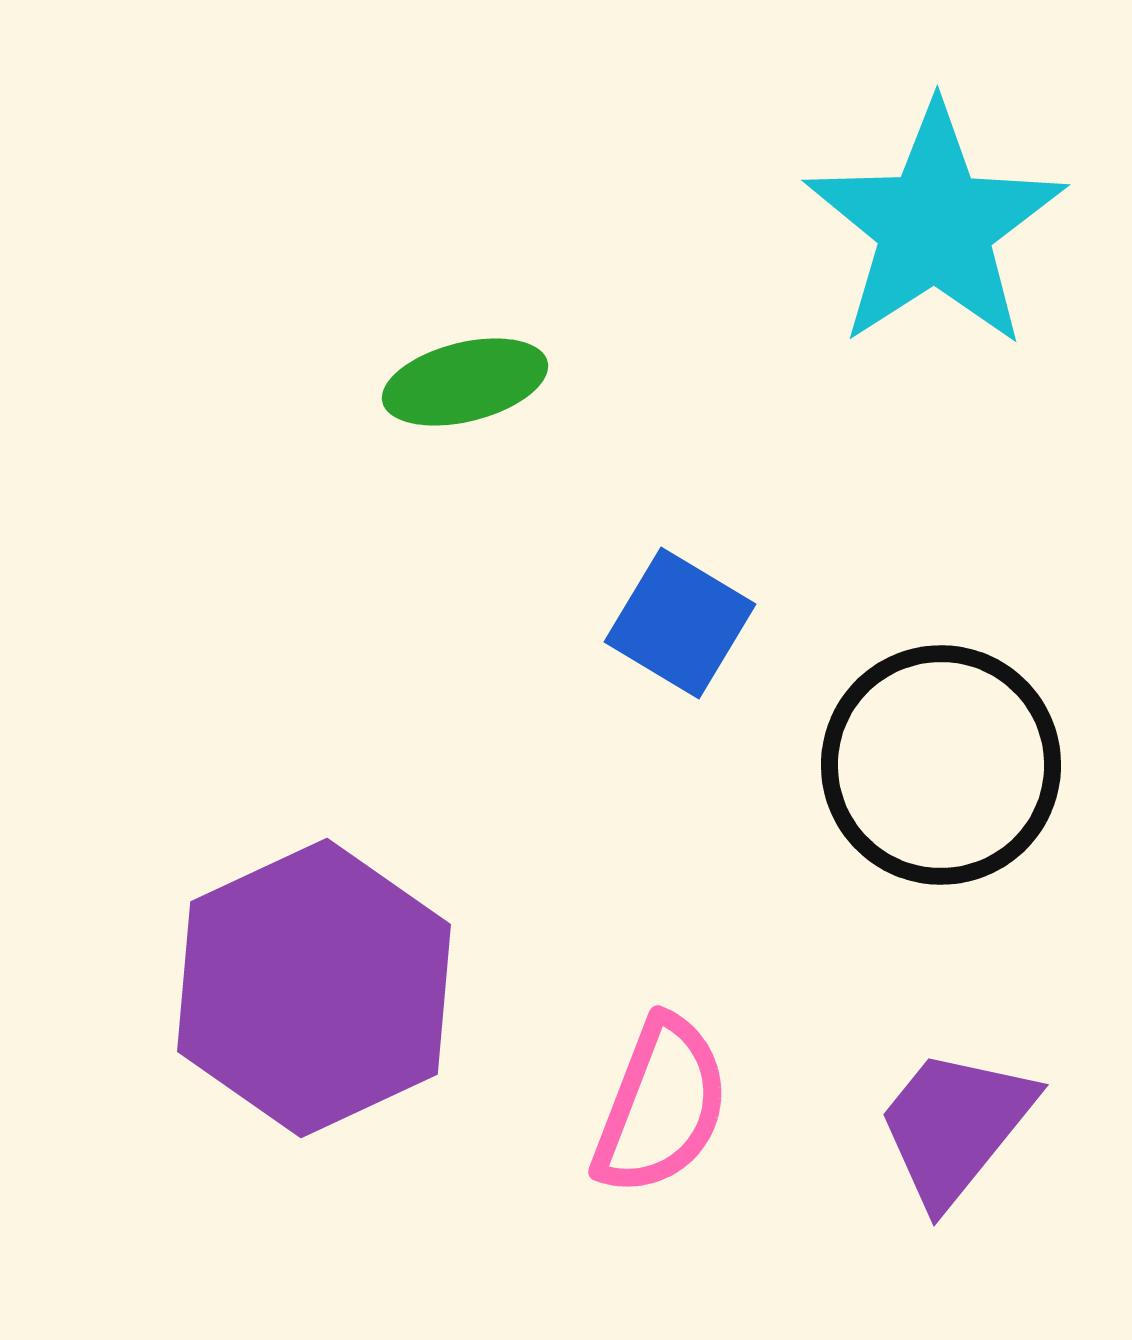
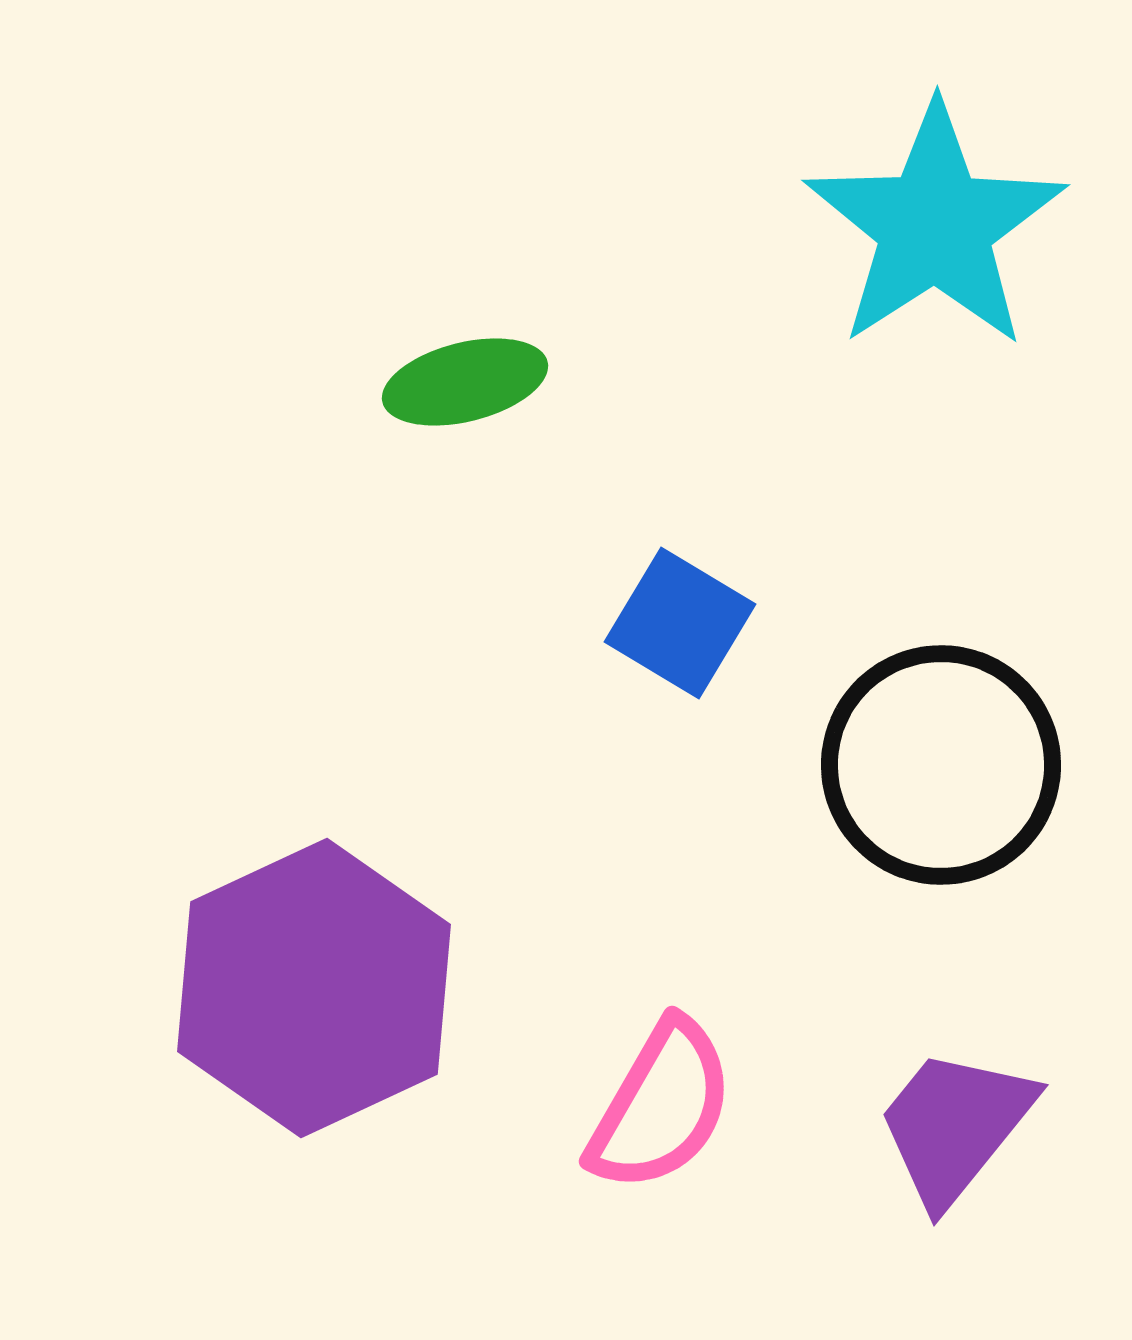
pink semicircle: rotated 9 degrees clockwise
